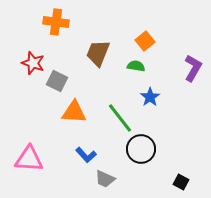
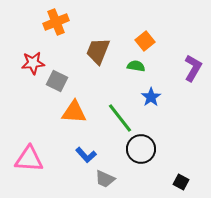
orange cross: rotated 30 degrees counterclockwise
brown trapezoid: moved 2 px up
red star: rotated 25 degrees counterclockwise
blue star: moved 1 px right
